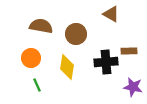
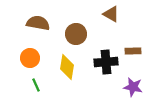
brown semicircle: moved 3 px left, 3 px up
brown rectangle: moved 4 px right
orange circle: moved 1 px left
green line: moved 1 px left
